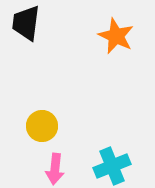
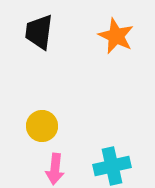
black trapezoid: moved 13 px right, 9 px down
cyan cross: rotated 9 degrees clockwise
